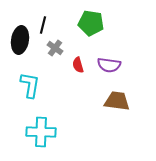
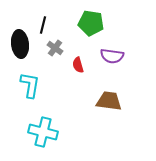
black ellipse: moved 4 px down; rotated 16 degrees counterclockwise
purple semicircle: moved 3 px right, 9 px up
brown trapezoid: moved 8 px left
cyan cross: moved 2 px right; rotated 12 degrees clockwise
